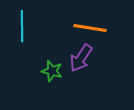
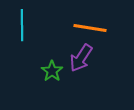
cyan line: moved 1 px up
green star: rotated 20 degrees clockwise
